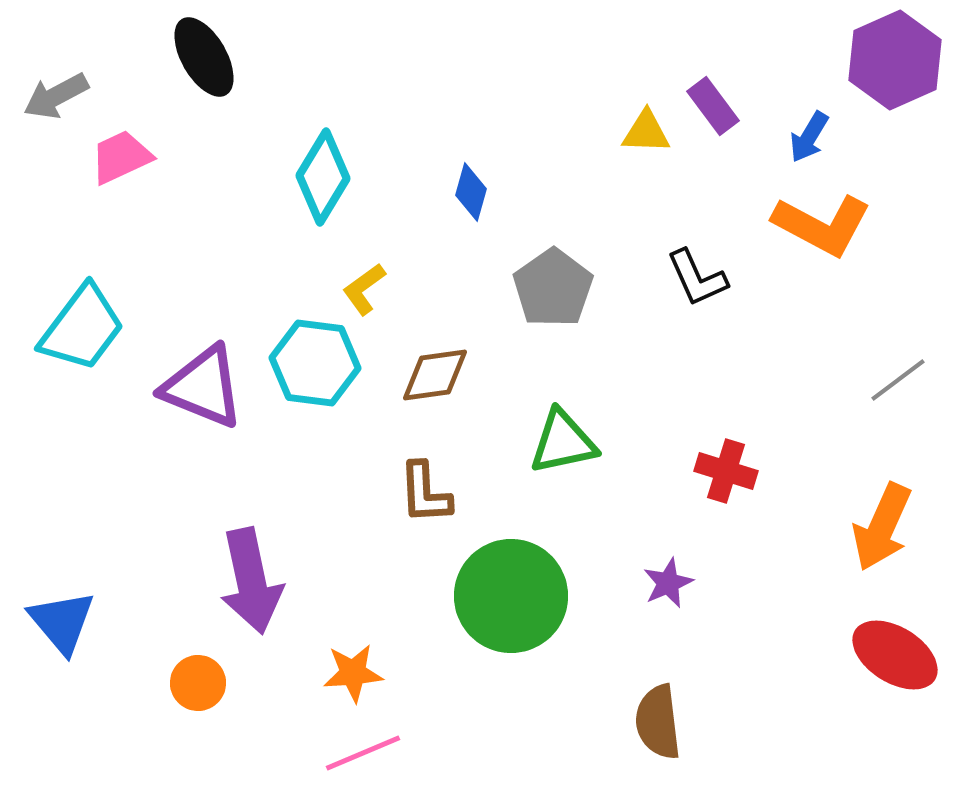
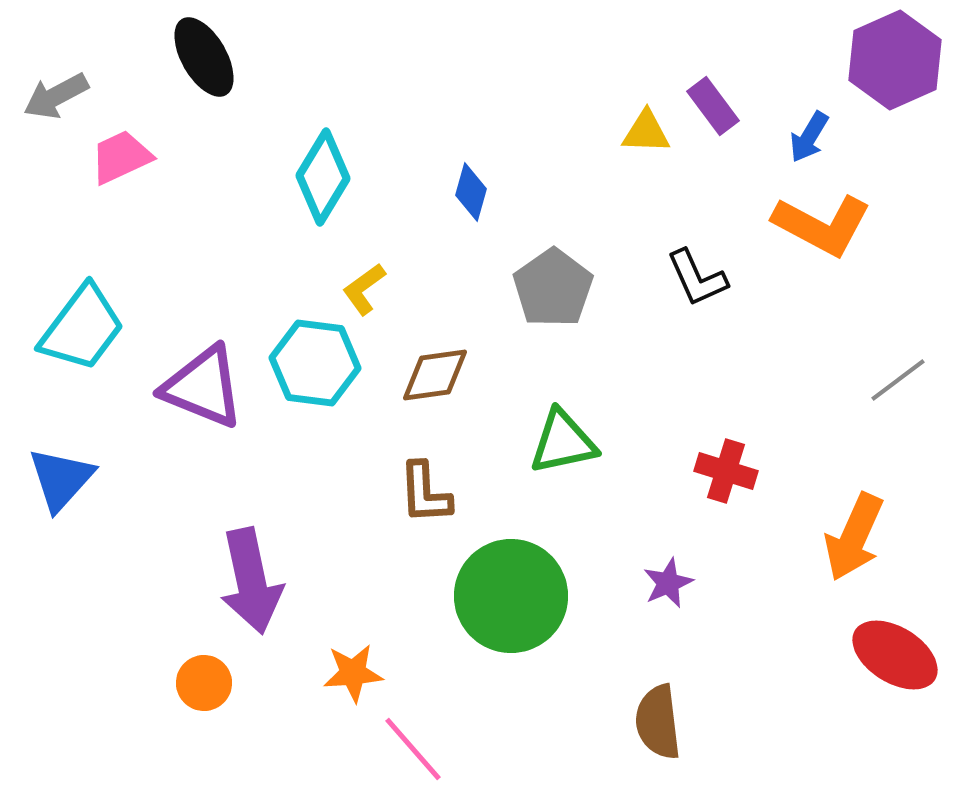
orange arrow: moved 28 px left, 10 px down
blue triangle: moved 1 px left, 143 px up; rotated 22 degrees clockwise
orange circle: moved 6 px right
pink line: moved 50 px right, 4 px up; rotated 72 degrees clockwise
